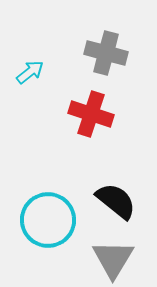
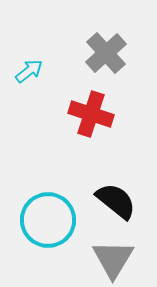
gray cross: rotated 33 degrees clockwise
cyan arrow: moved 1 px left, 1 px up
